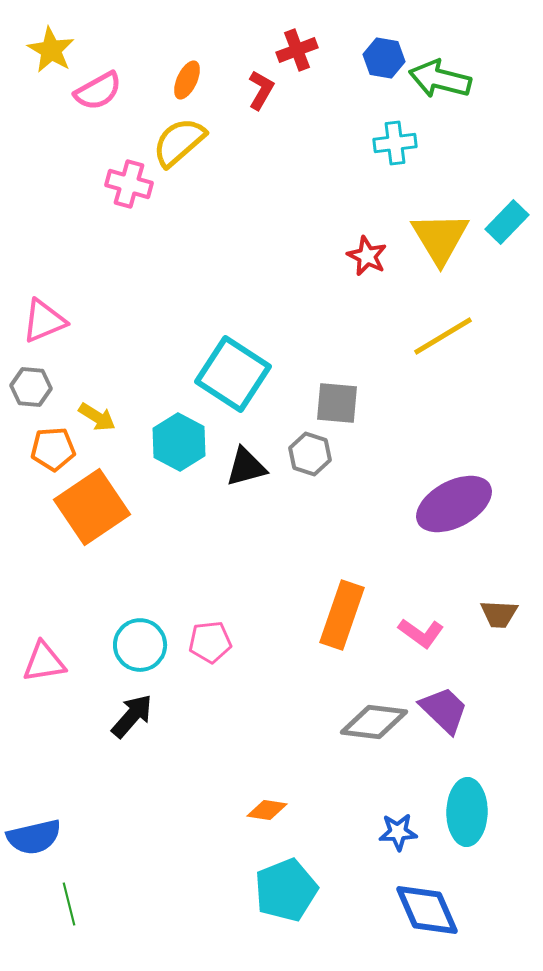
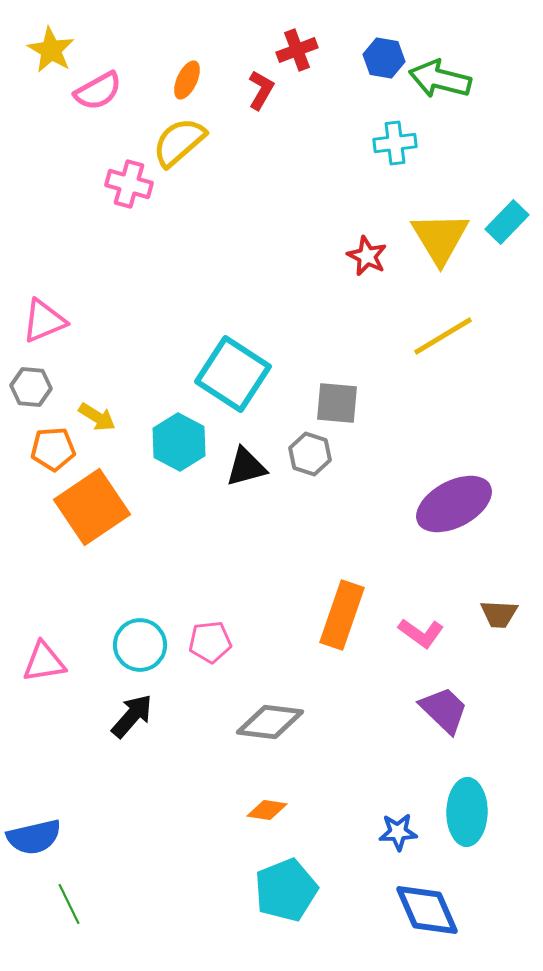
gray diamond at (374, 722): moved 104 px left
green line at (69, 904): rotated 12 degrees counterclockwise
